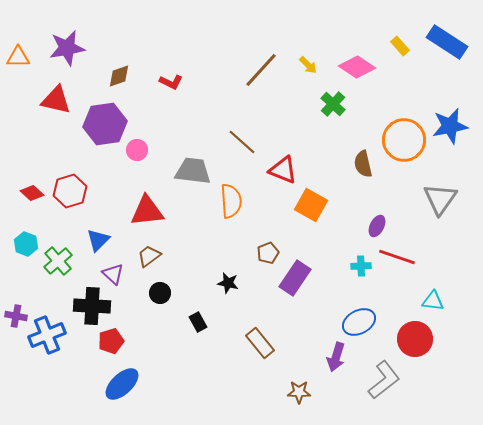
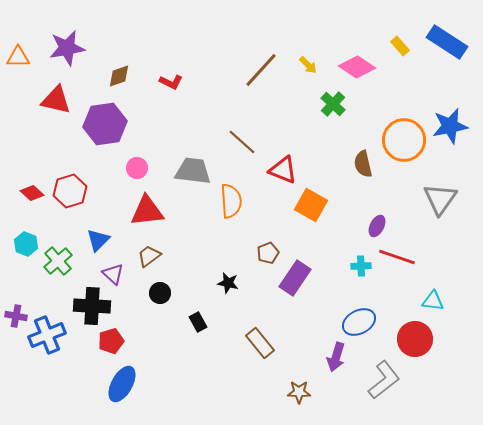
pink circle at (137, 150): moved 18 px down
blue ellipse at (122, 384): rotated 18 degrees counterclockwise
